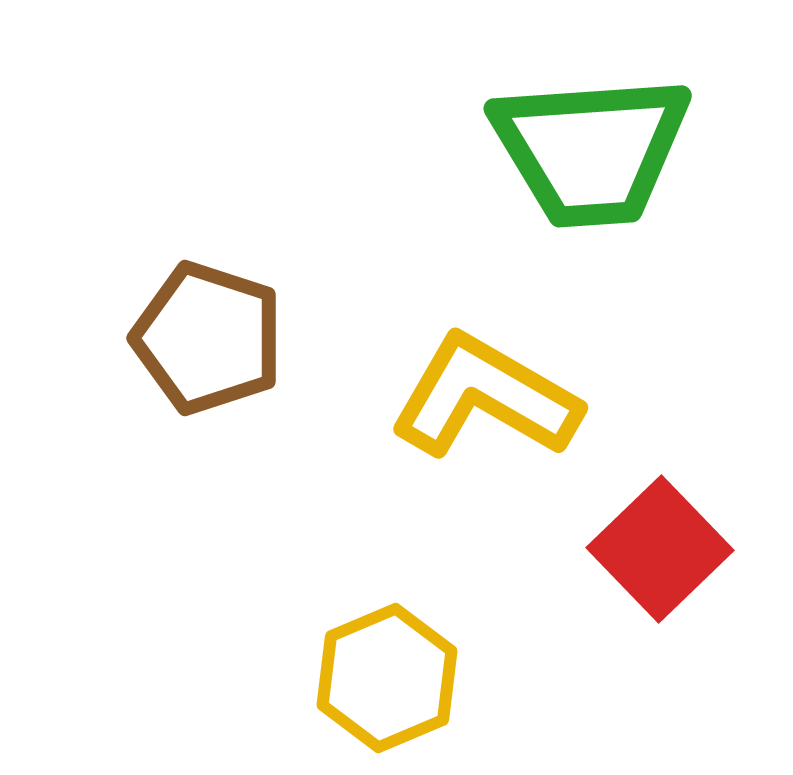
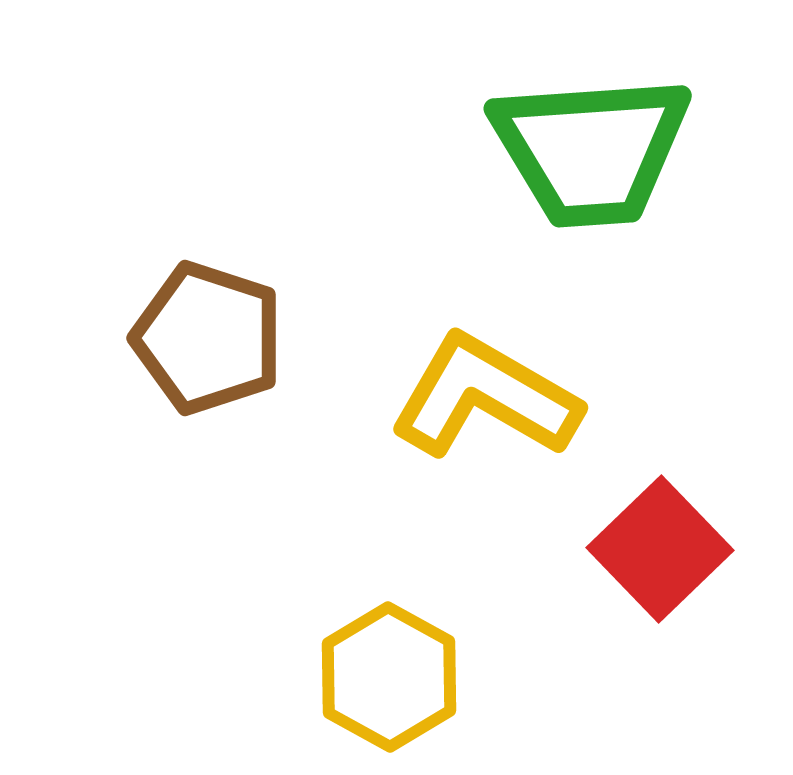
yellow hexagon: moved 2 px right, 1 px up; rotated 8 degrees counterclockwise
